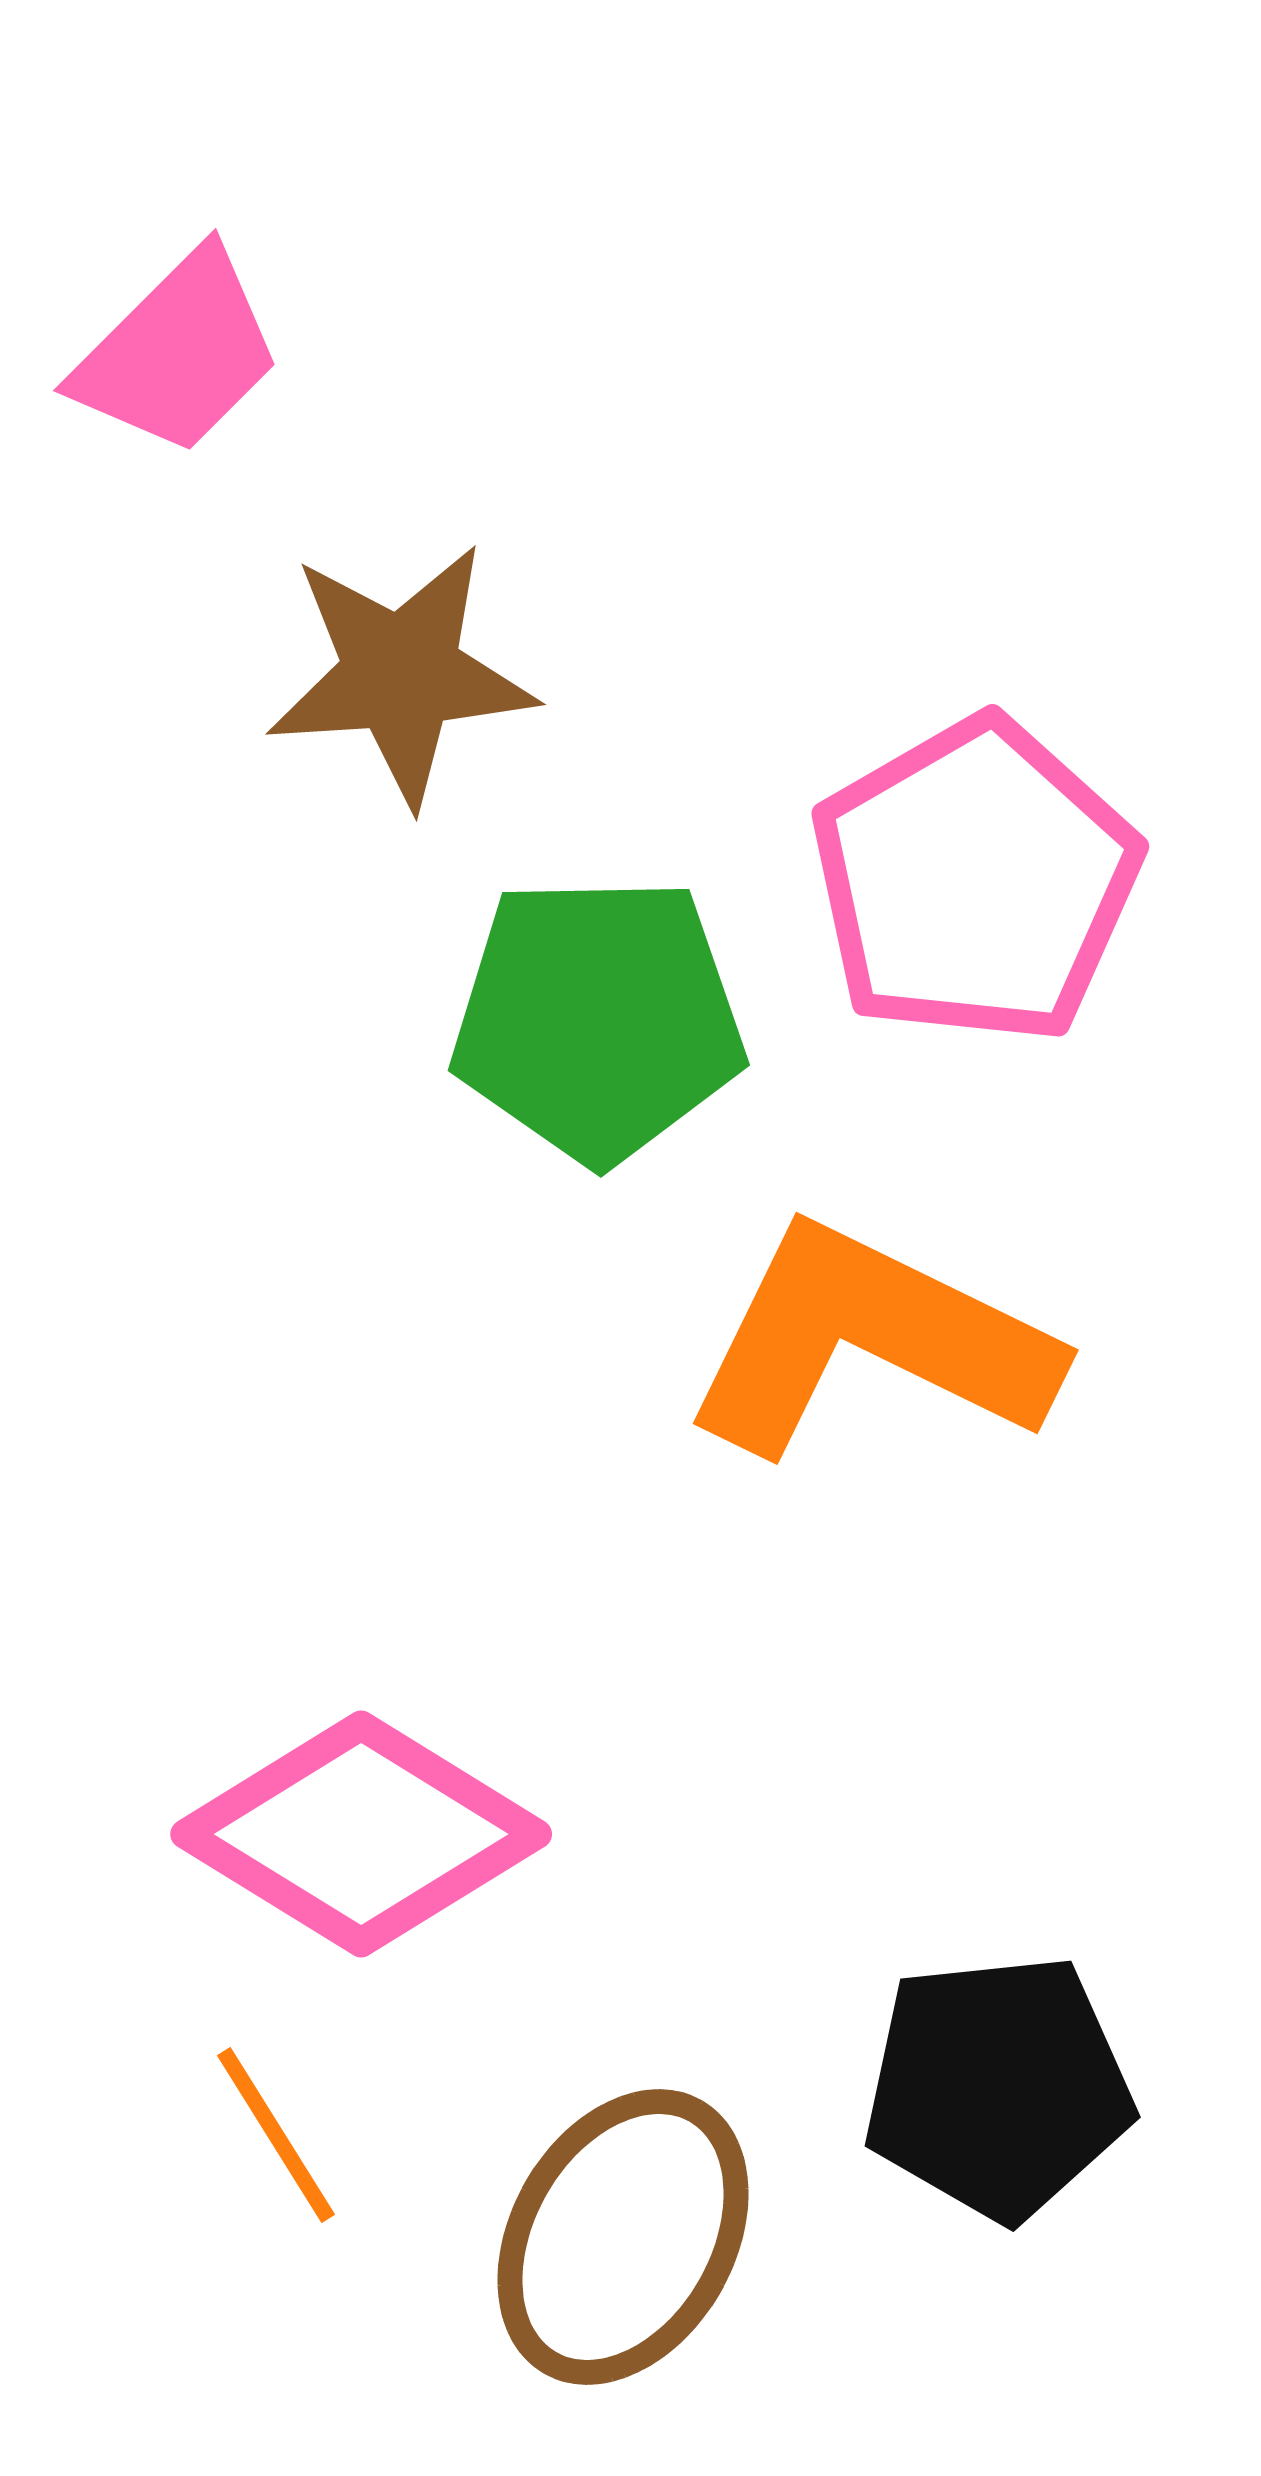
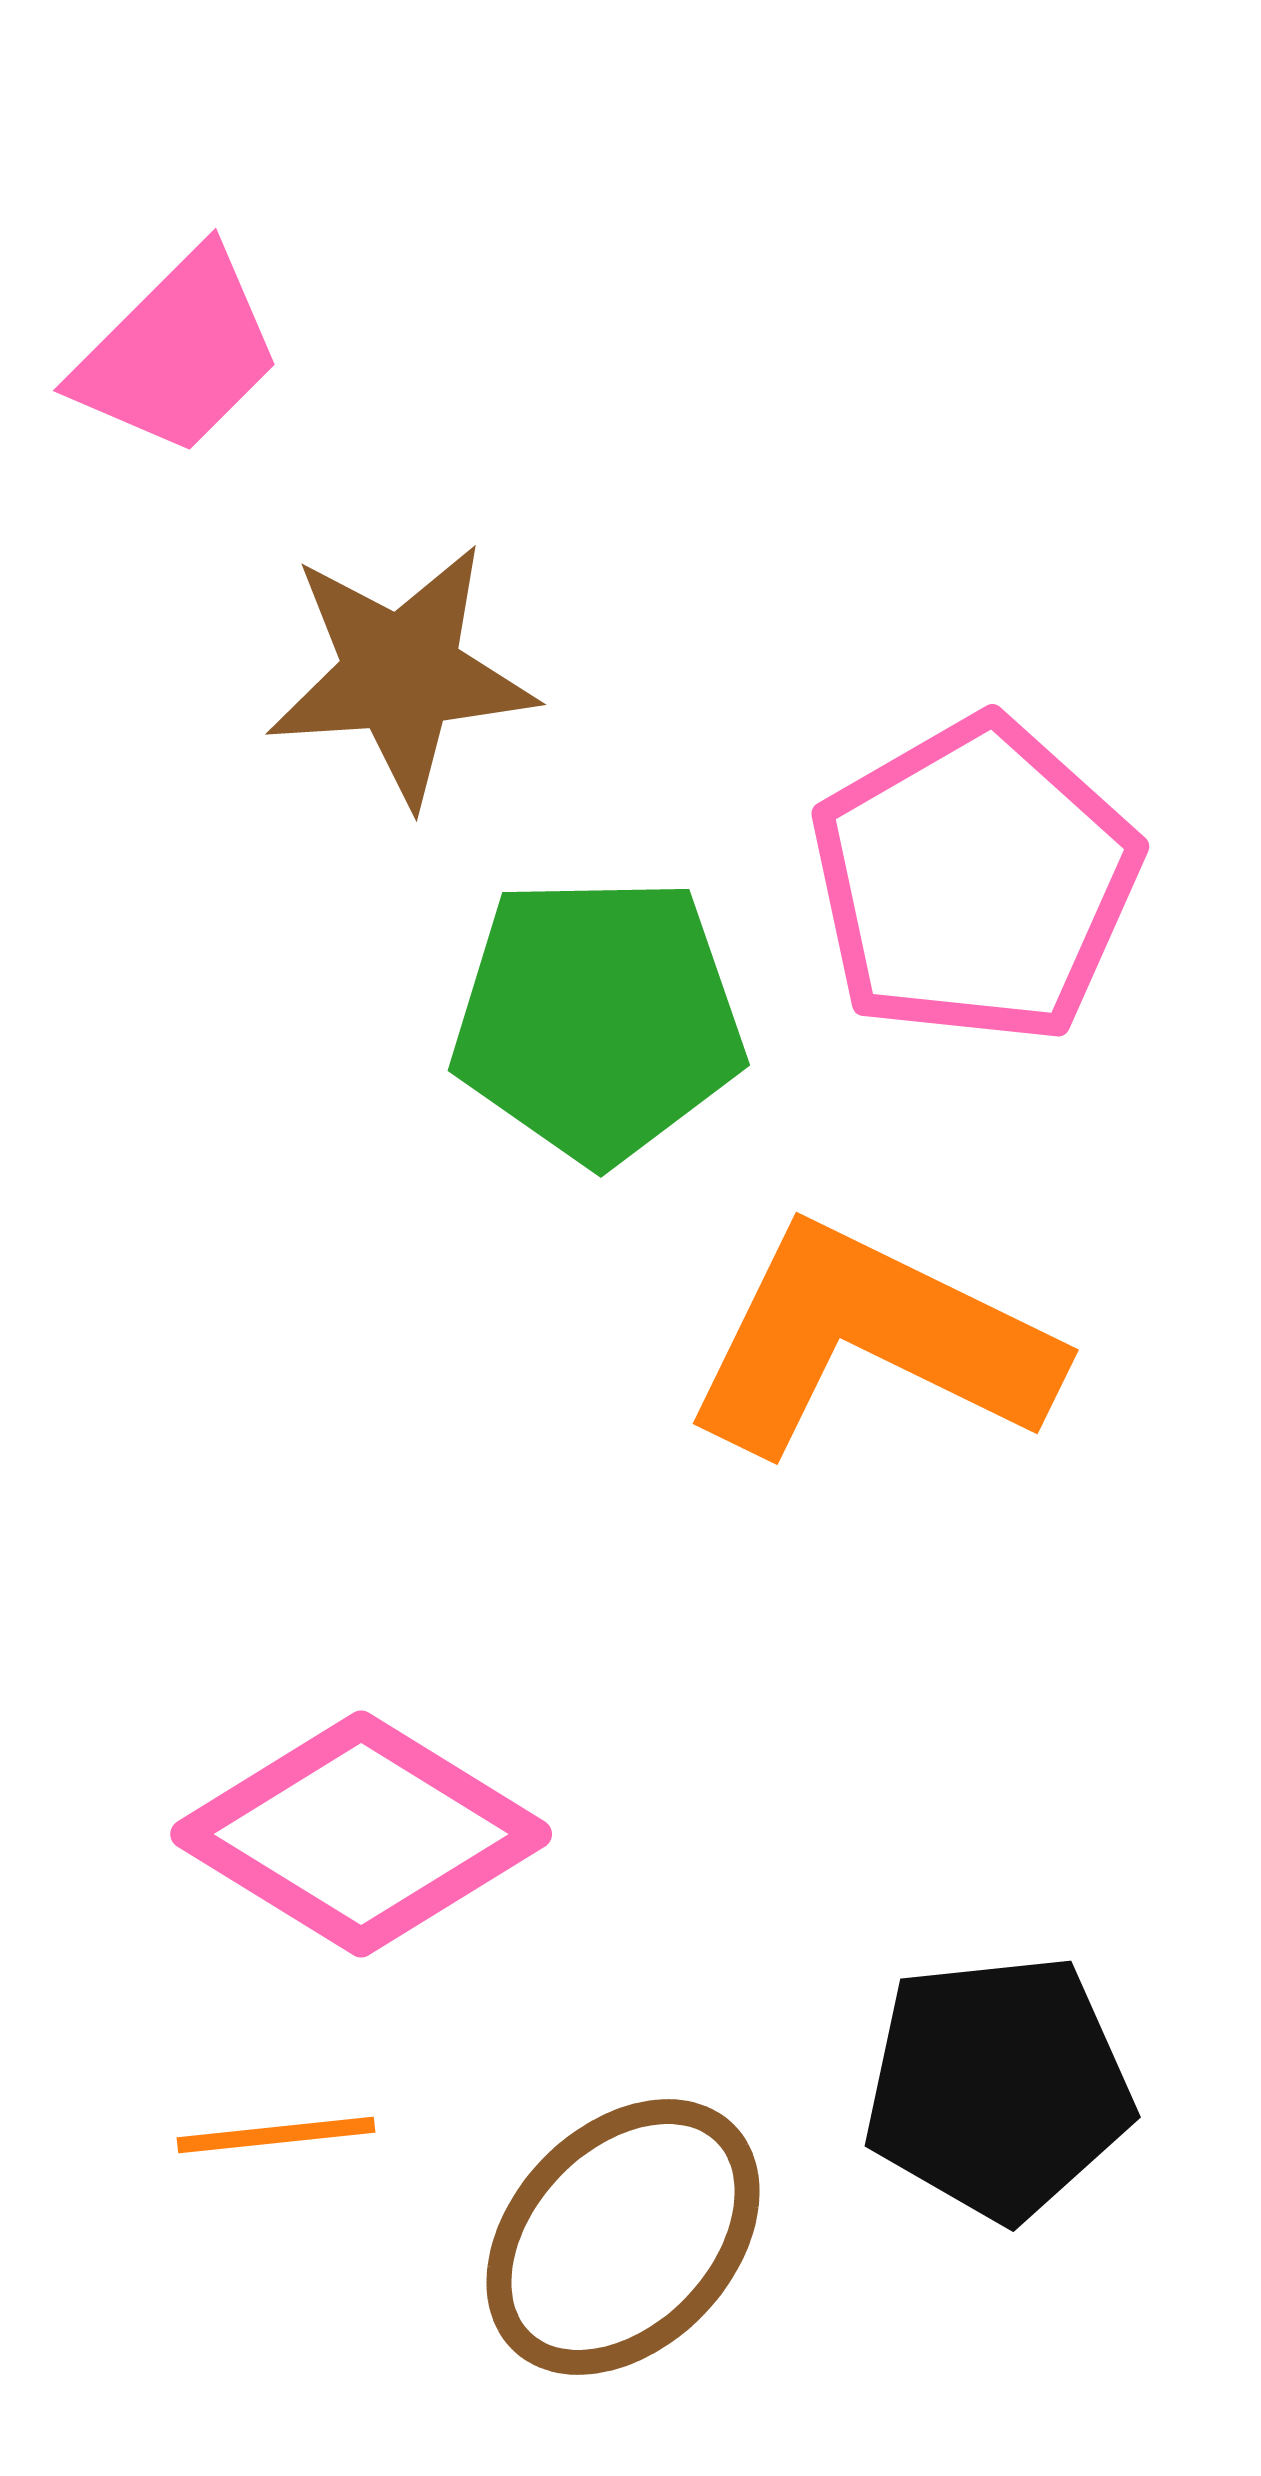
orange line: rotated 64 degrees counterclockwise
brown ellipse: rotated 14 degrees clockwise
